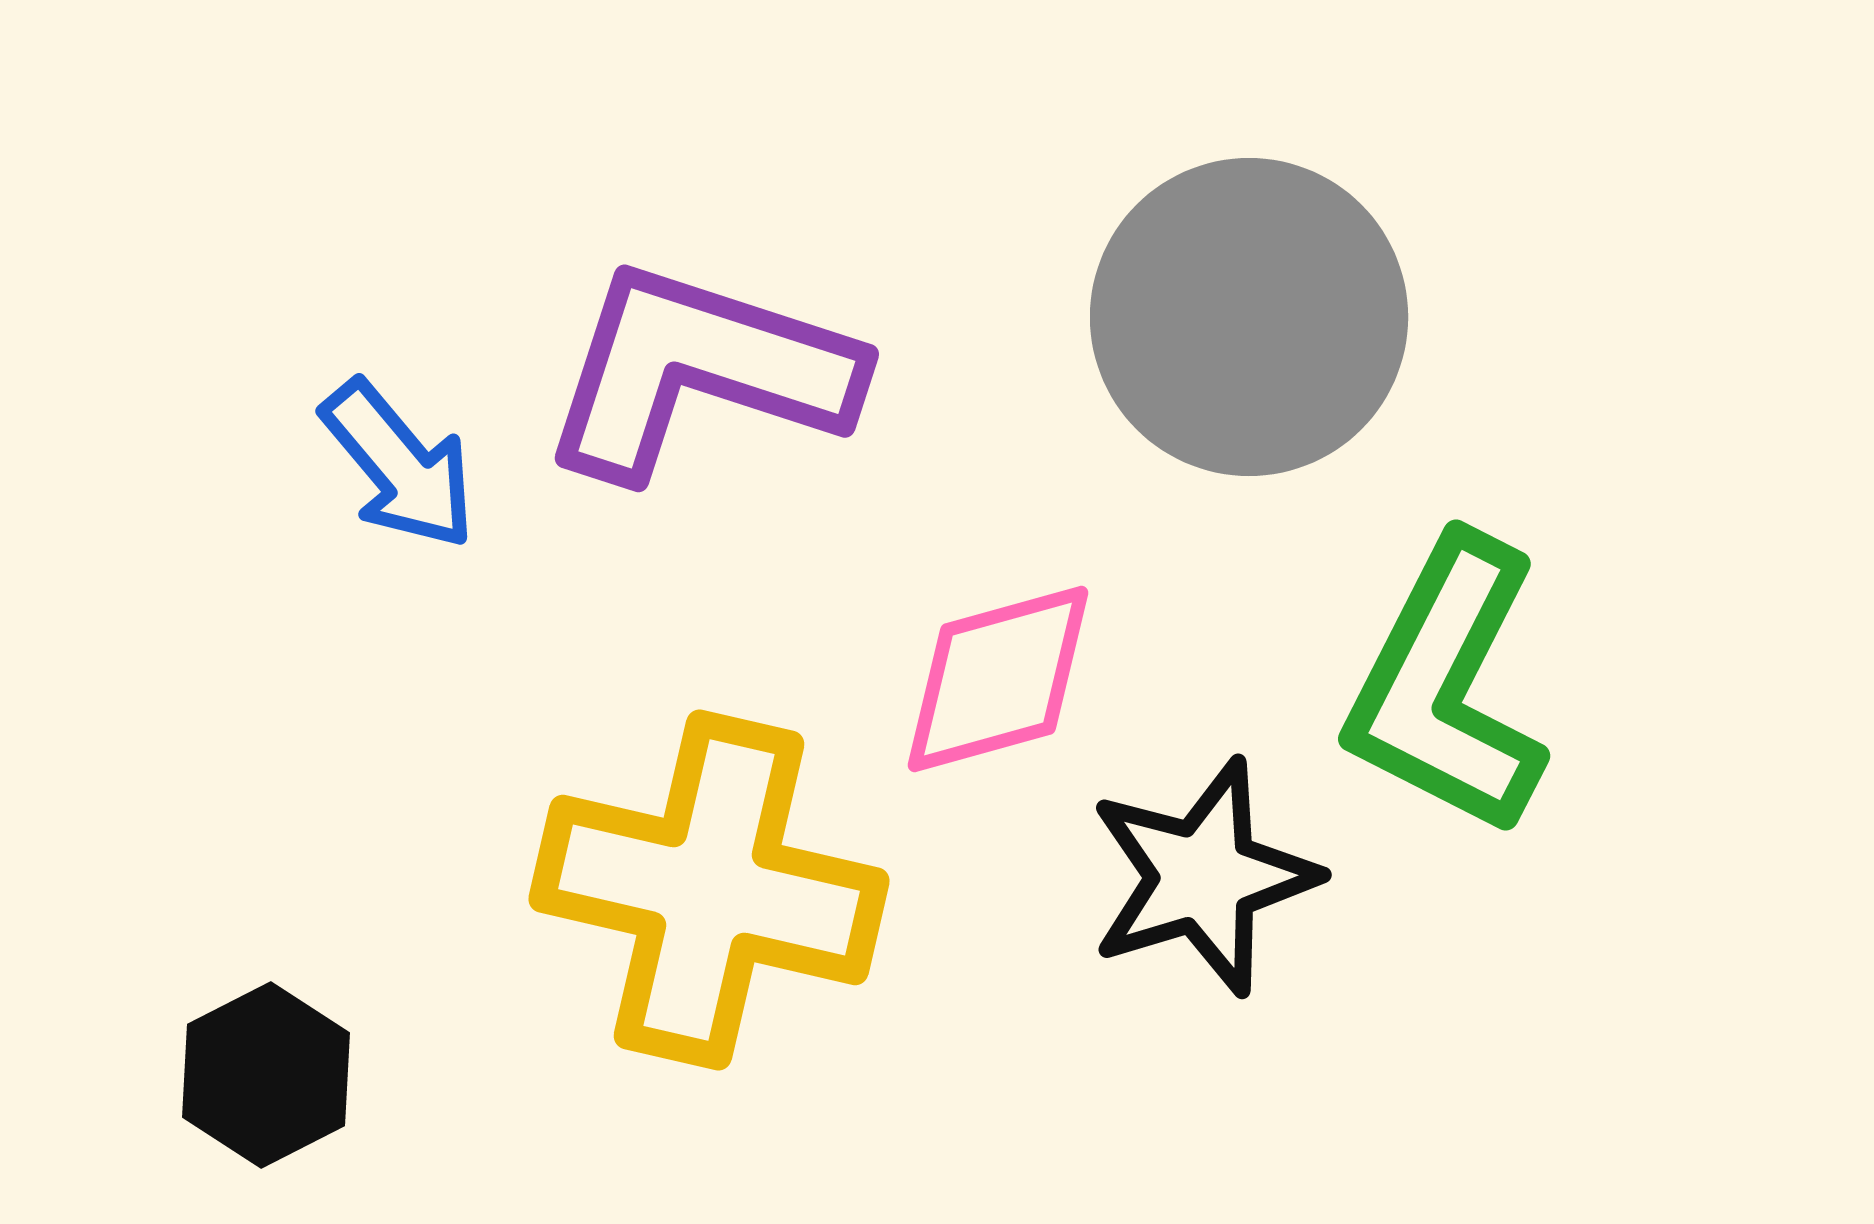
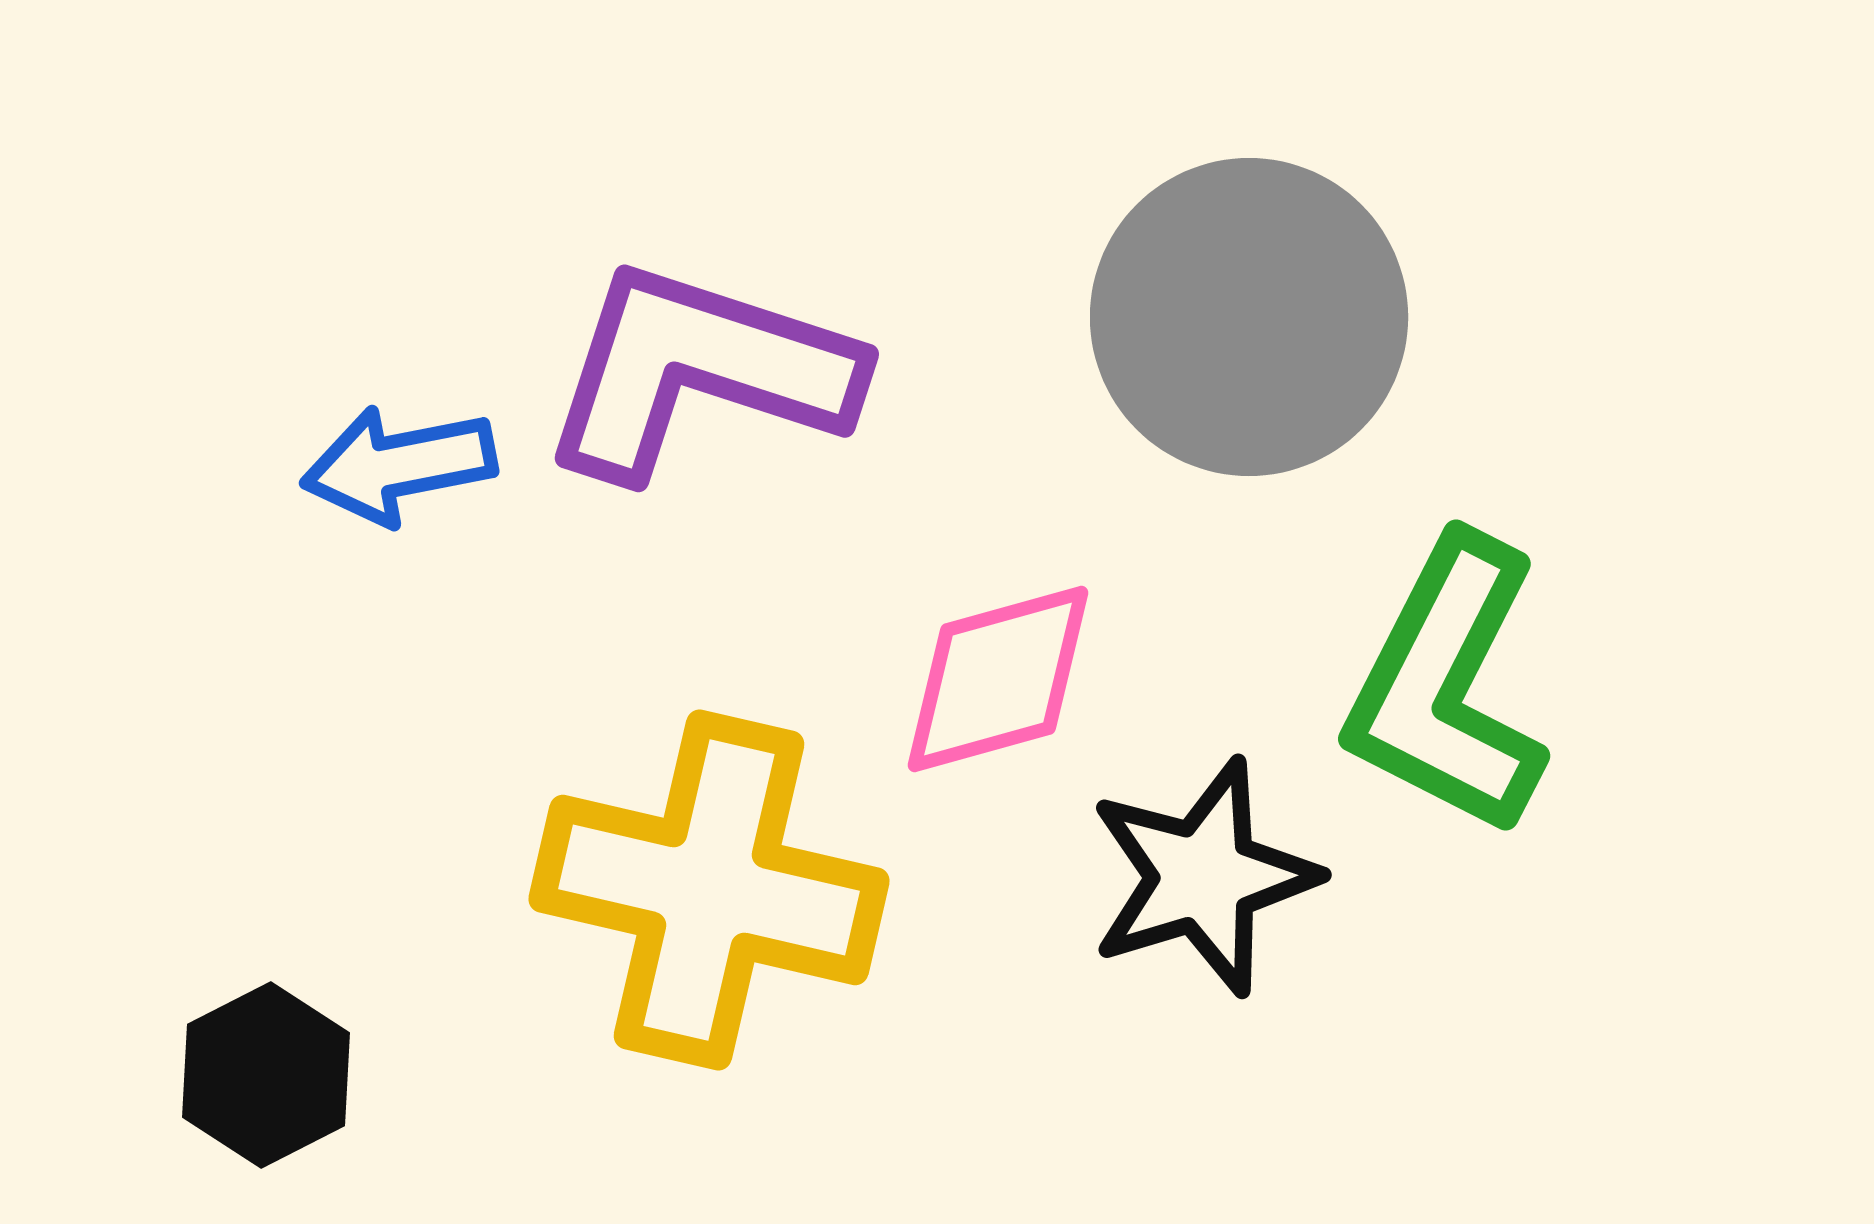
blue arrow: rotated 119 degrees clockwise
